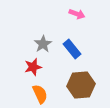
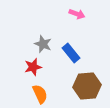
gray star: rotated 18 degrees counterclockwise
blue rectangle: moved 1 px left, 4 px down
brown hexagon: moved 6 px right, 1 px down
